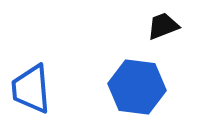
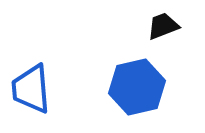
blue hexagon: rotated 20 degrees counterclockwise
